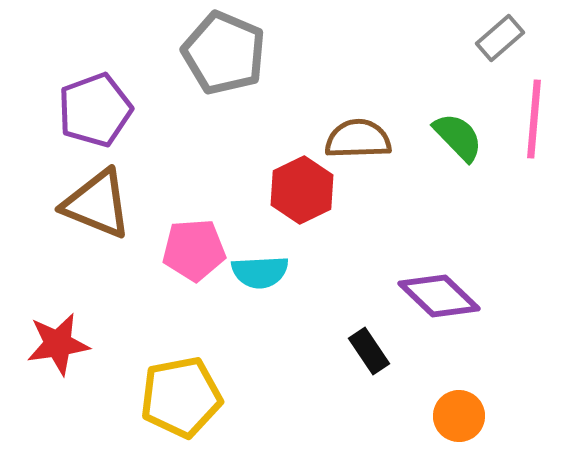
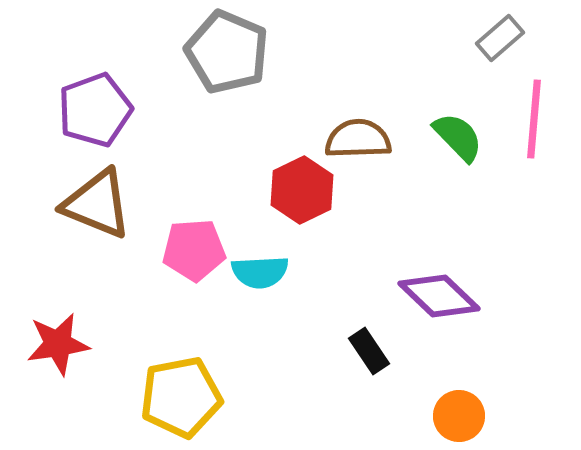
gray pentagon: moved 3 px right, 1 px up
